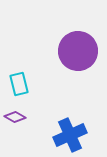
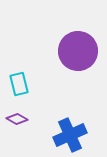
purple diamond: moved 2 px right, 2 px down
